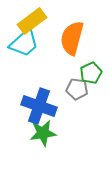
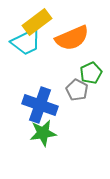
yellow rectangle: moved 5 px right, 1 px down
orange semicircle: rotated 128 degrees counterclockwise
cyan trapezoid: moved 2 px right, 1 px up; rotated 16 degrees clockwise
gray pentagon: moved 1 px down; rotated 20 degrees clockwise
blue cross: moved 1 px right, 1 px up
